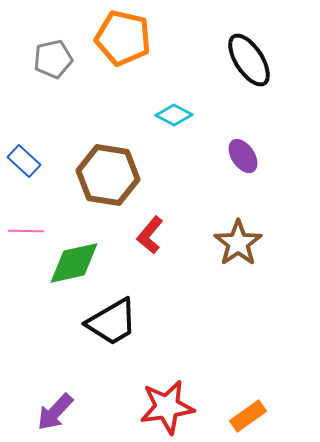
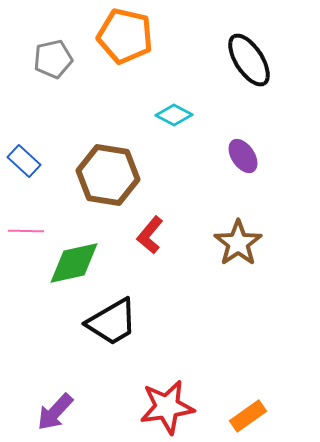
orange pentagon: moved 2 px right, 2 px up
